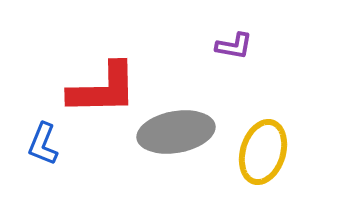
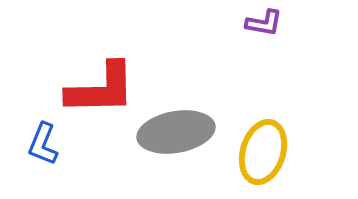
purple L-shape: moved 30 px right, 23 px up
red L-shape: moved 2 px left
